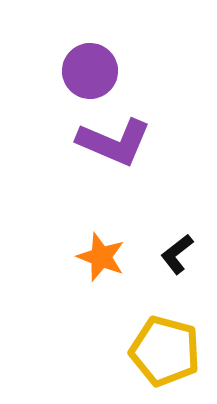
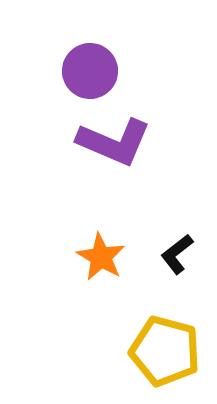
orange star: rotated 9 degrees clockwise
